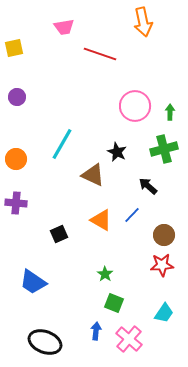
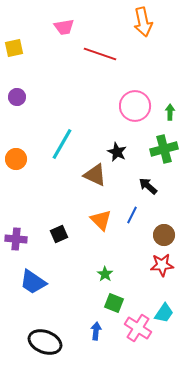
brown triangle: moved 2 px right
purple cross: moved 36 px down
blue line: rotated 18 degrees counterclockwise
orange triangle: rotated 15 degrees clockwise
pink cross: moved 9 px right, 11 px up; rotated 8 degrees counterclockwise
